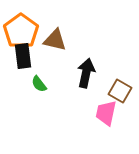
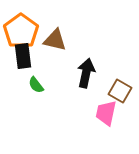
green semicircle: moved 3 px left, 1 px down
